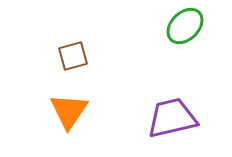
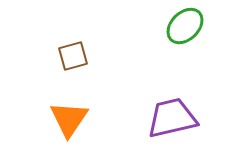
orange triangle: moved 8 px down
